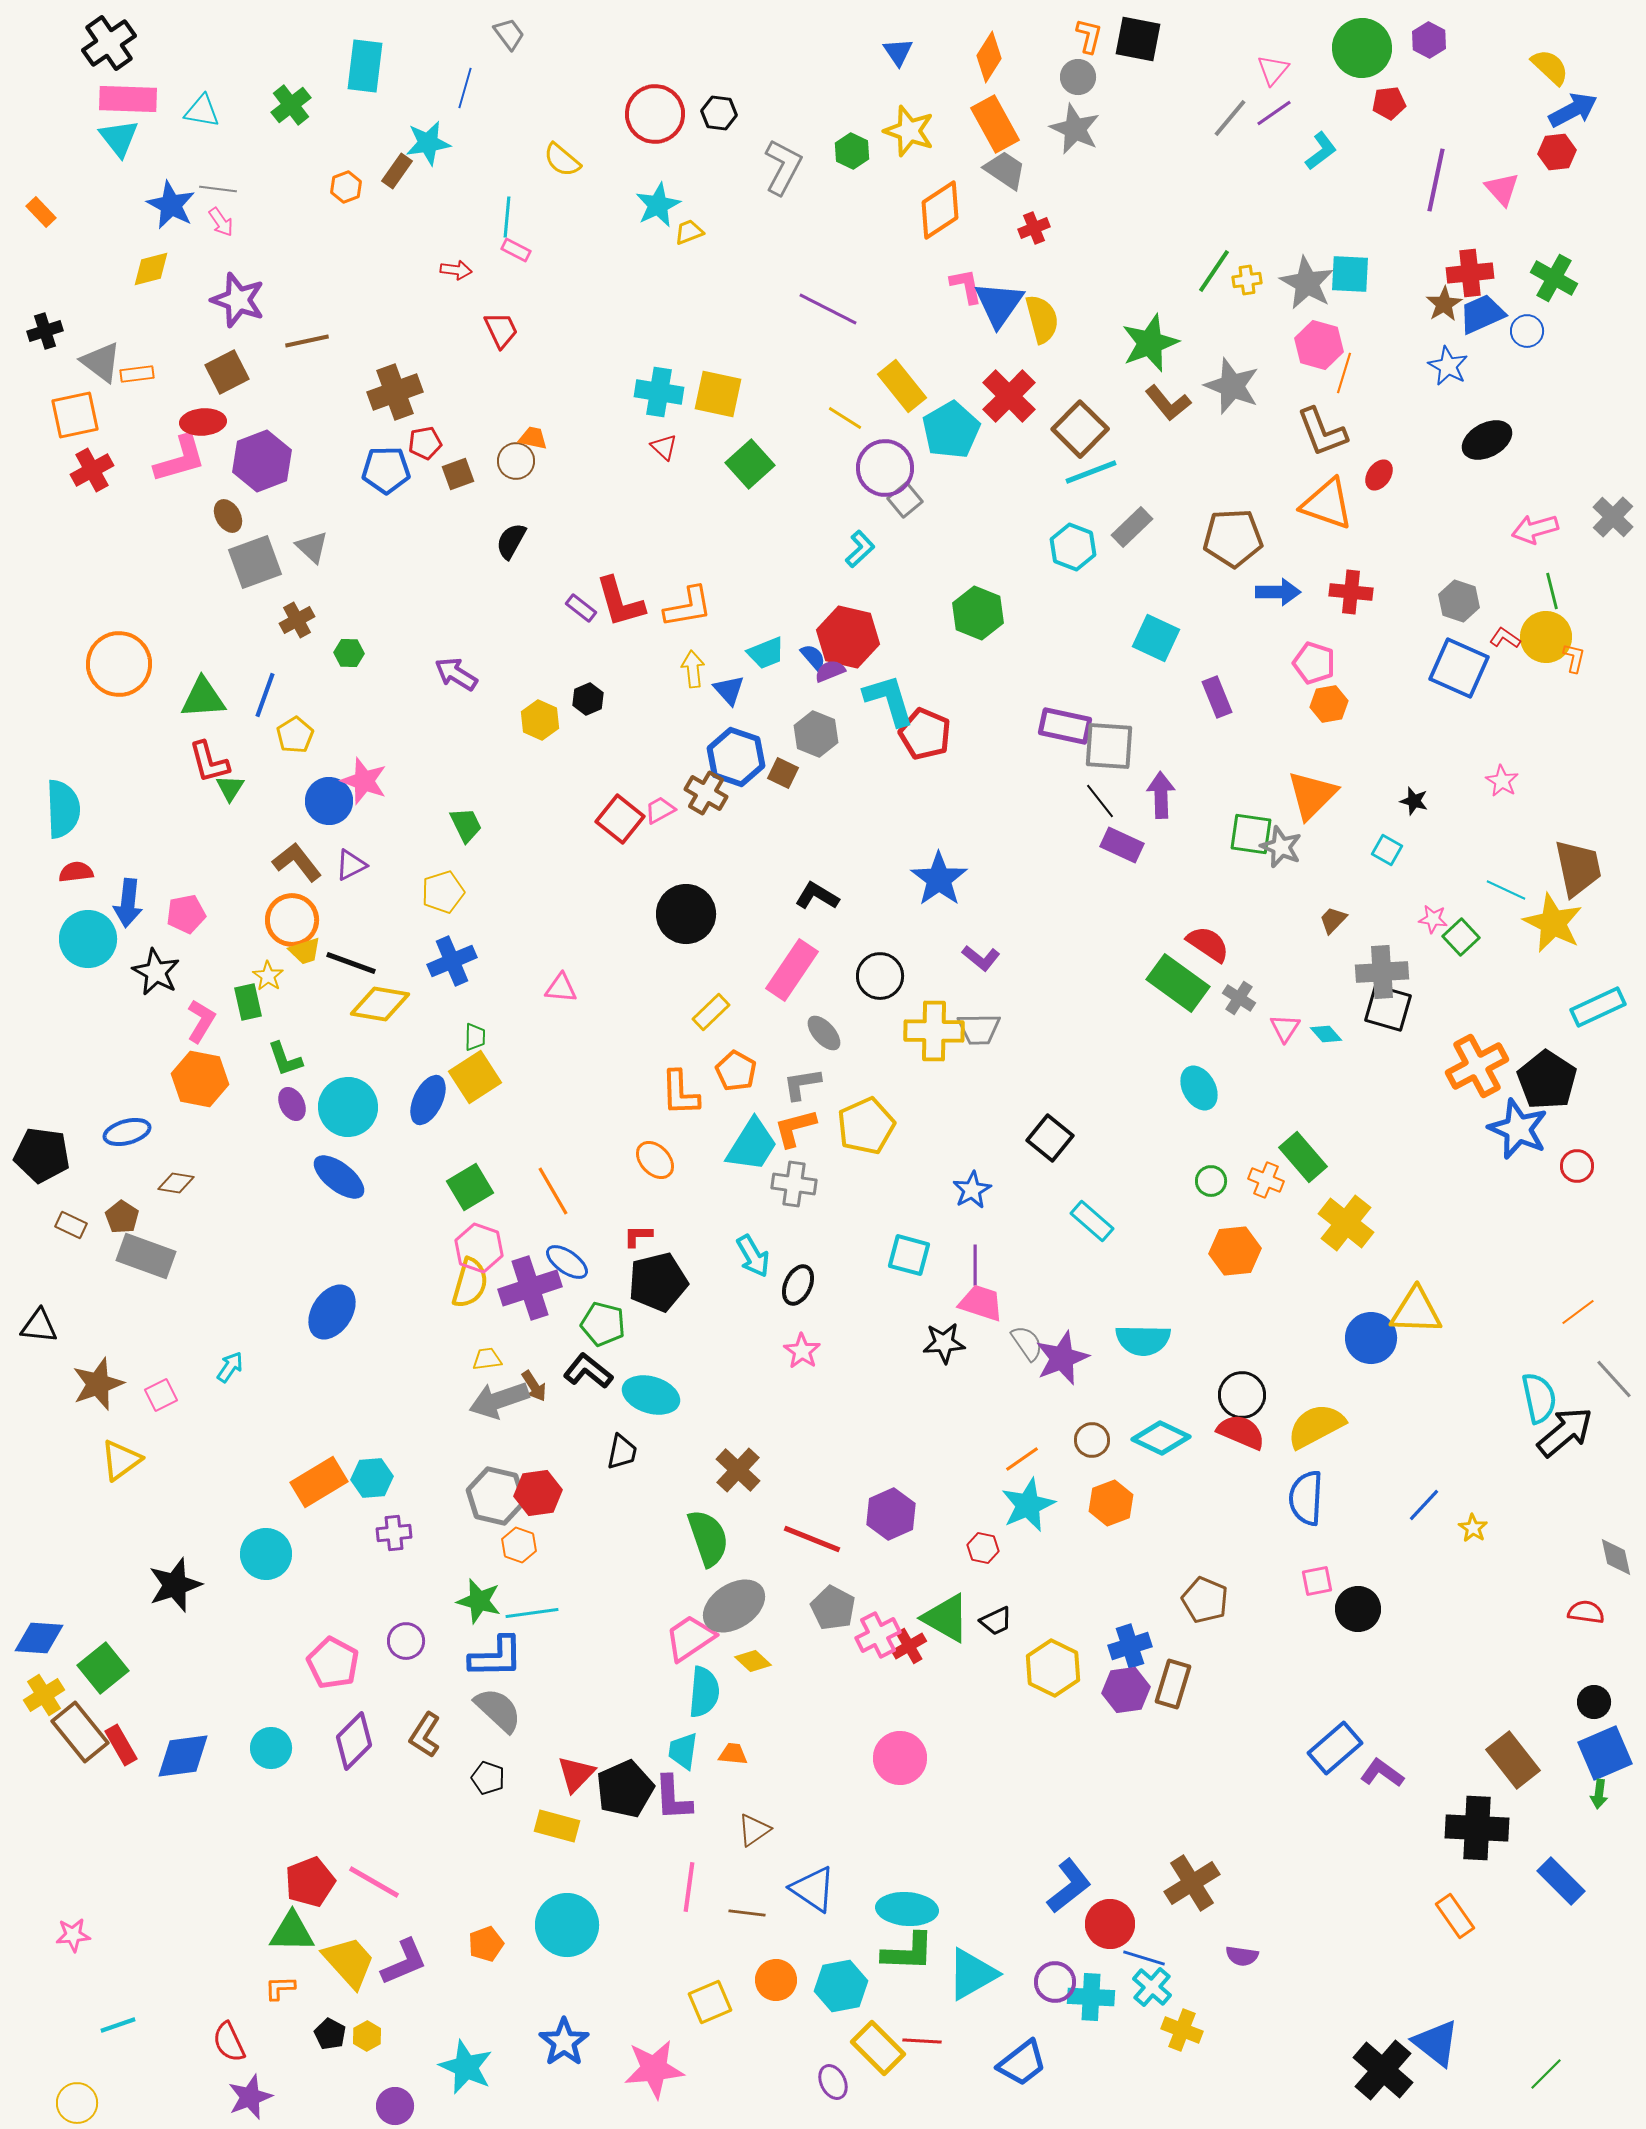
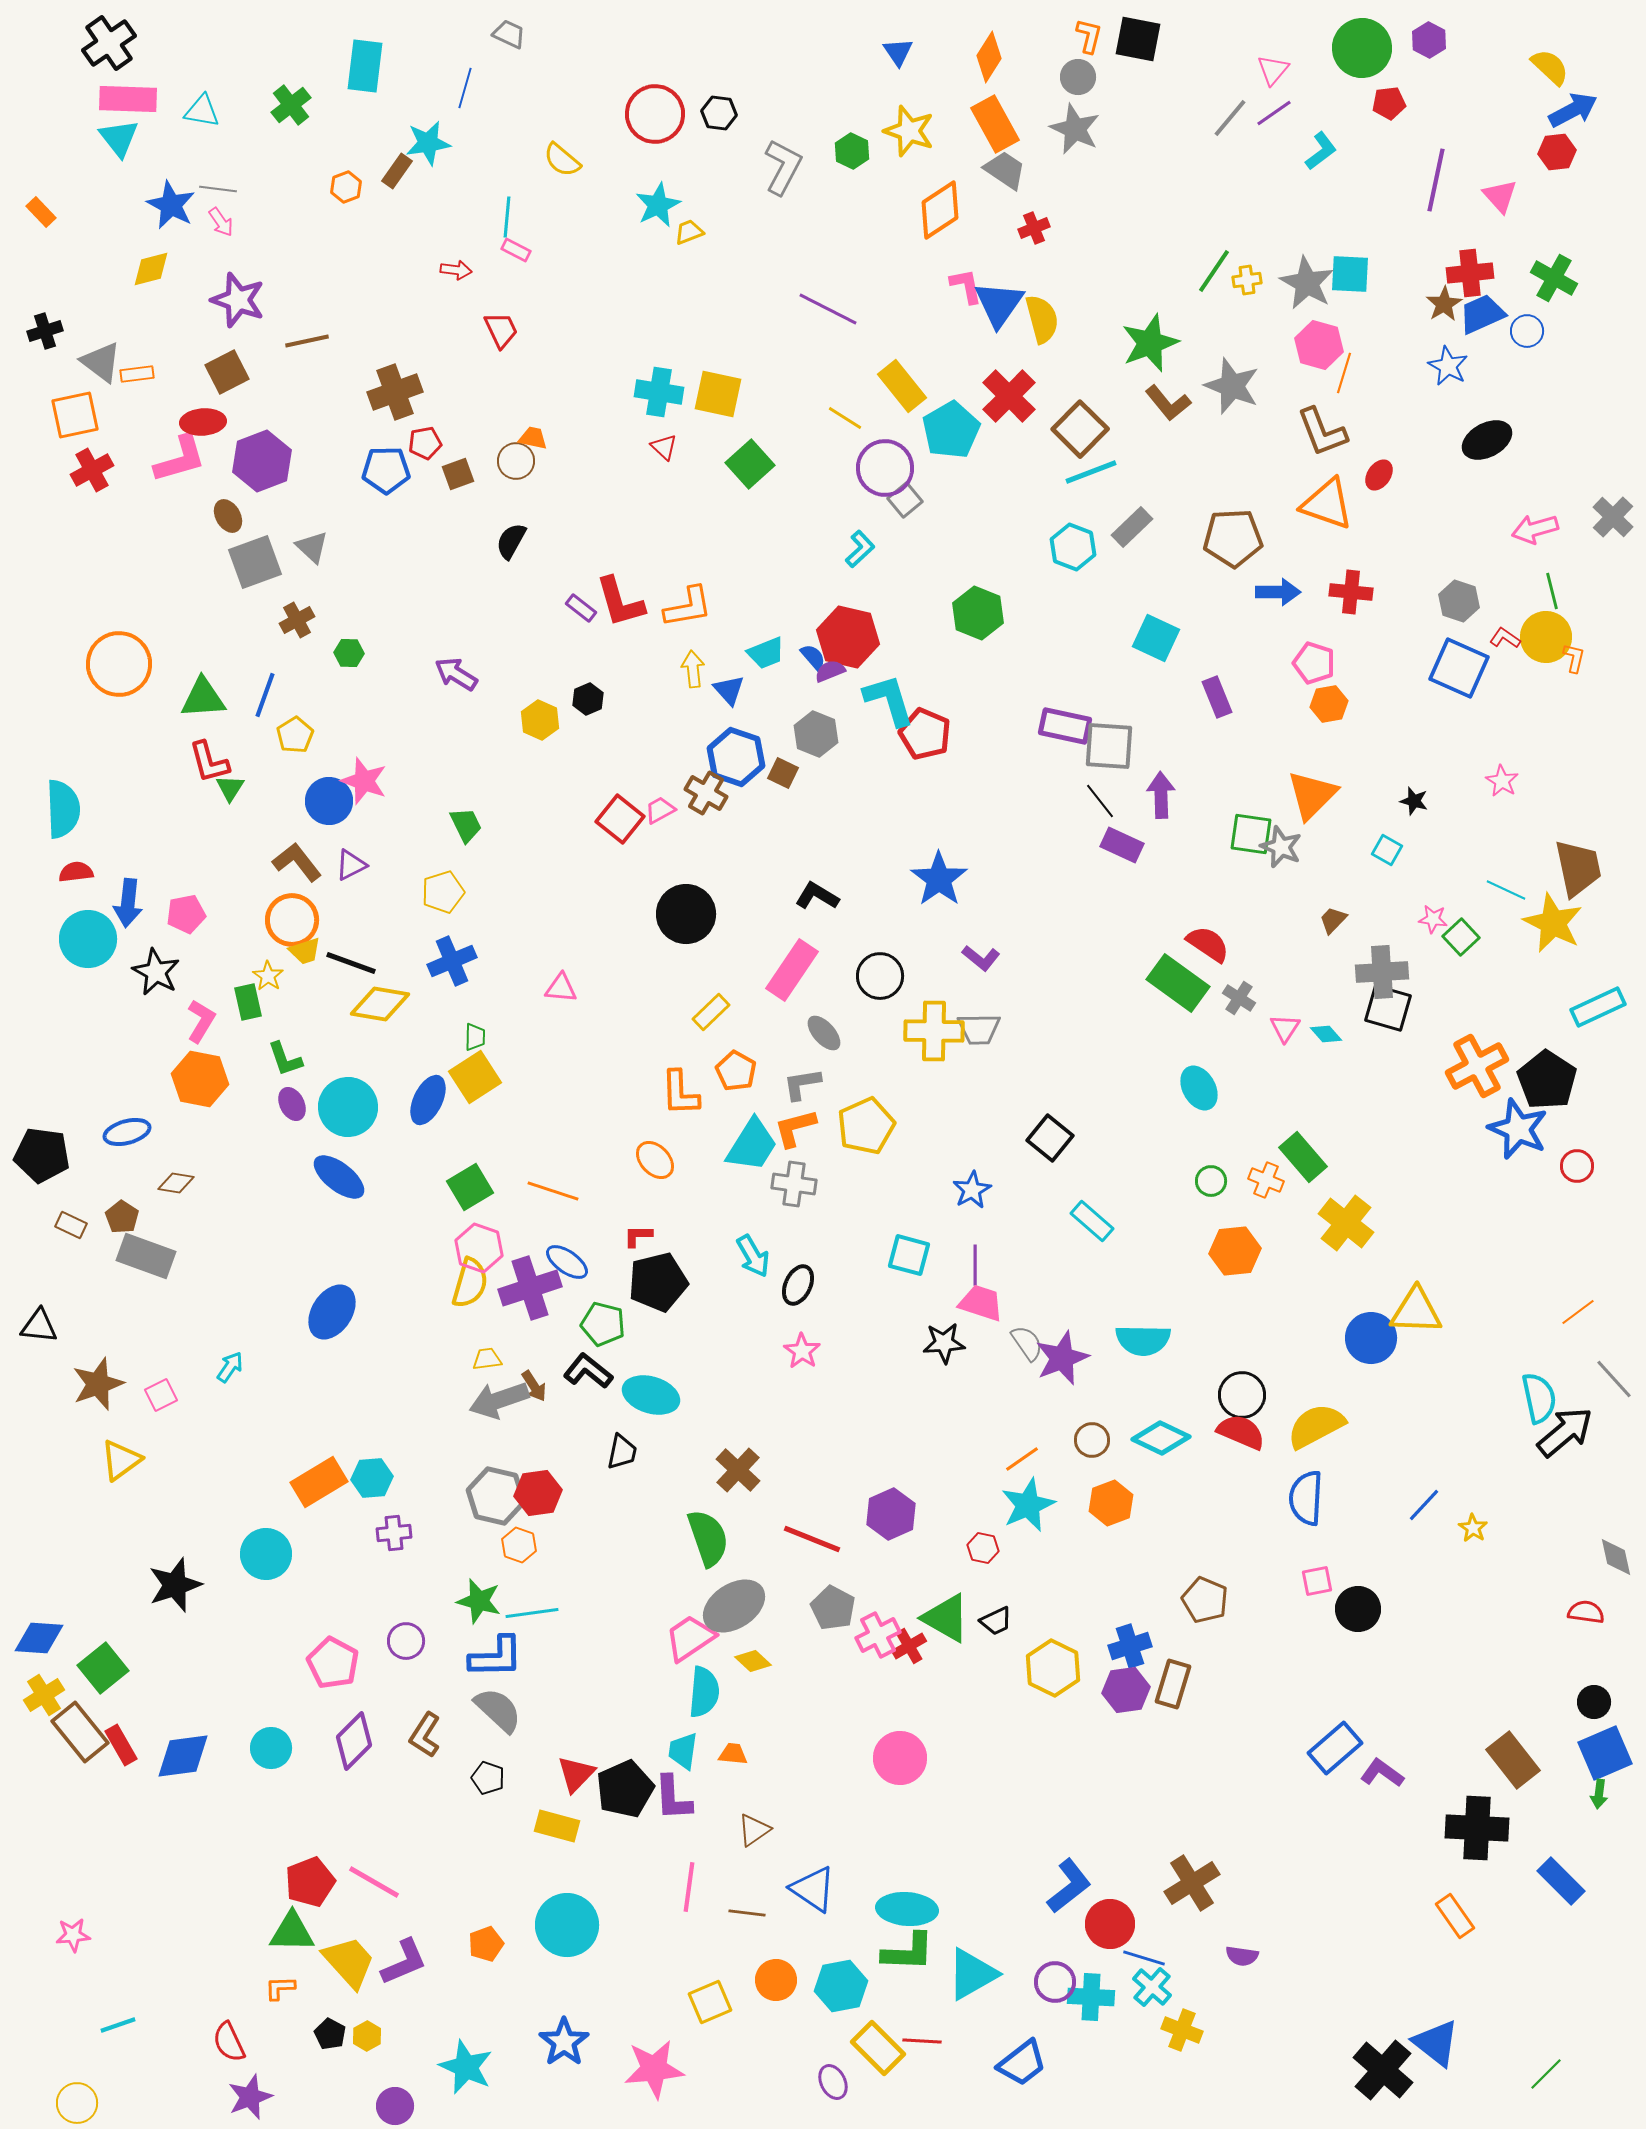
gray trapezoid at (509, 34): rotated 28 degrees counterclockwise
pink triangle at (1502, 189): moved 2 px left, 7 px down
orange line at (553, 1191): rotated 42 degrees counterclockwise
